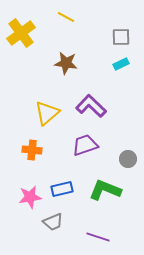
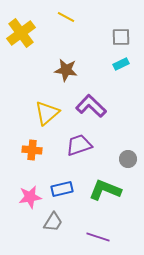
brown star: moved 7 px down
purple trapezoid: moved 6 px left
gray trapezoid: rotated 35 degrees counterclockwise
